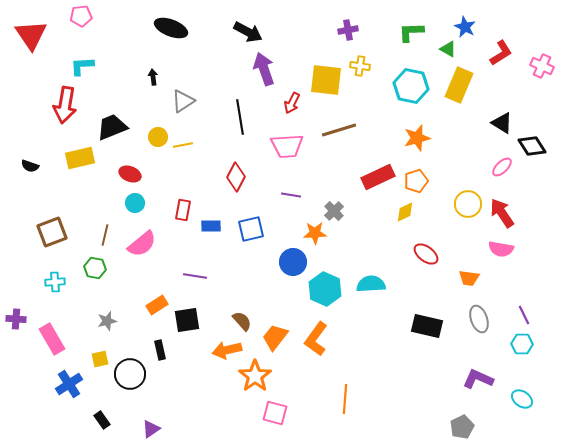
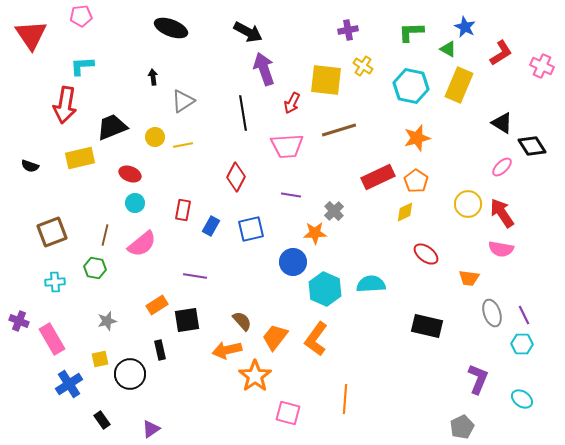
yellow cross at (360, 66): moved 3 px right; rotated 24 degrees clockwise
black line at (240, 117): moved 3 px right, 4 px up
yellow circle at (158, 137): moved 3 px left
orange pentagon at (416, 181): rotated 20 degrees counterclockwise
blue rectangle at (211, 226): rotated 60 degrees counterclockwise
purple cross at (16, 319): moved 3 px right, 2 px down; rotated 18 degrees clockwise
gray ellipse at (479, 319): moved 13 px right, 6 px up
purple L-shape at (478, 379): rotated 88 degrees clockwise
pink square at (275, 413): moved 13 px right
